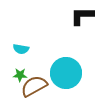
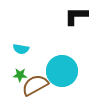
black L-shape: moved 6 px left
cyan circle: moved 4 px left, 2 px up
brown semicircle: moved 1 px right, 1 px up
